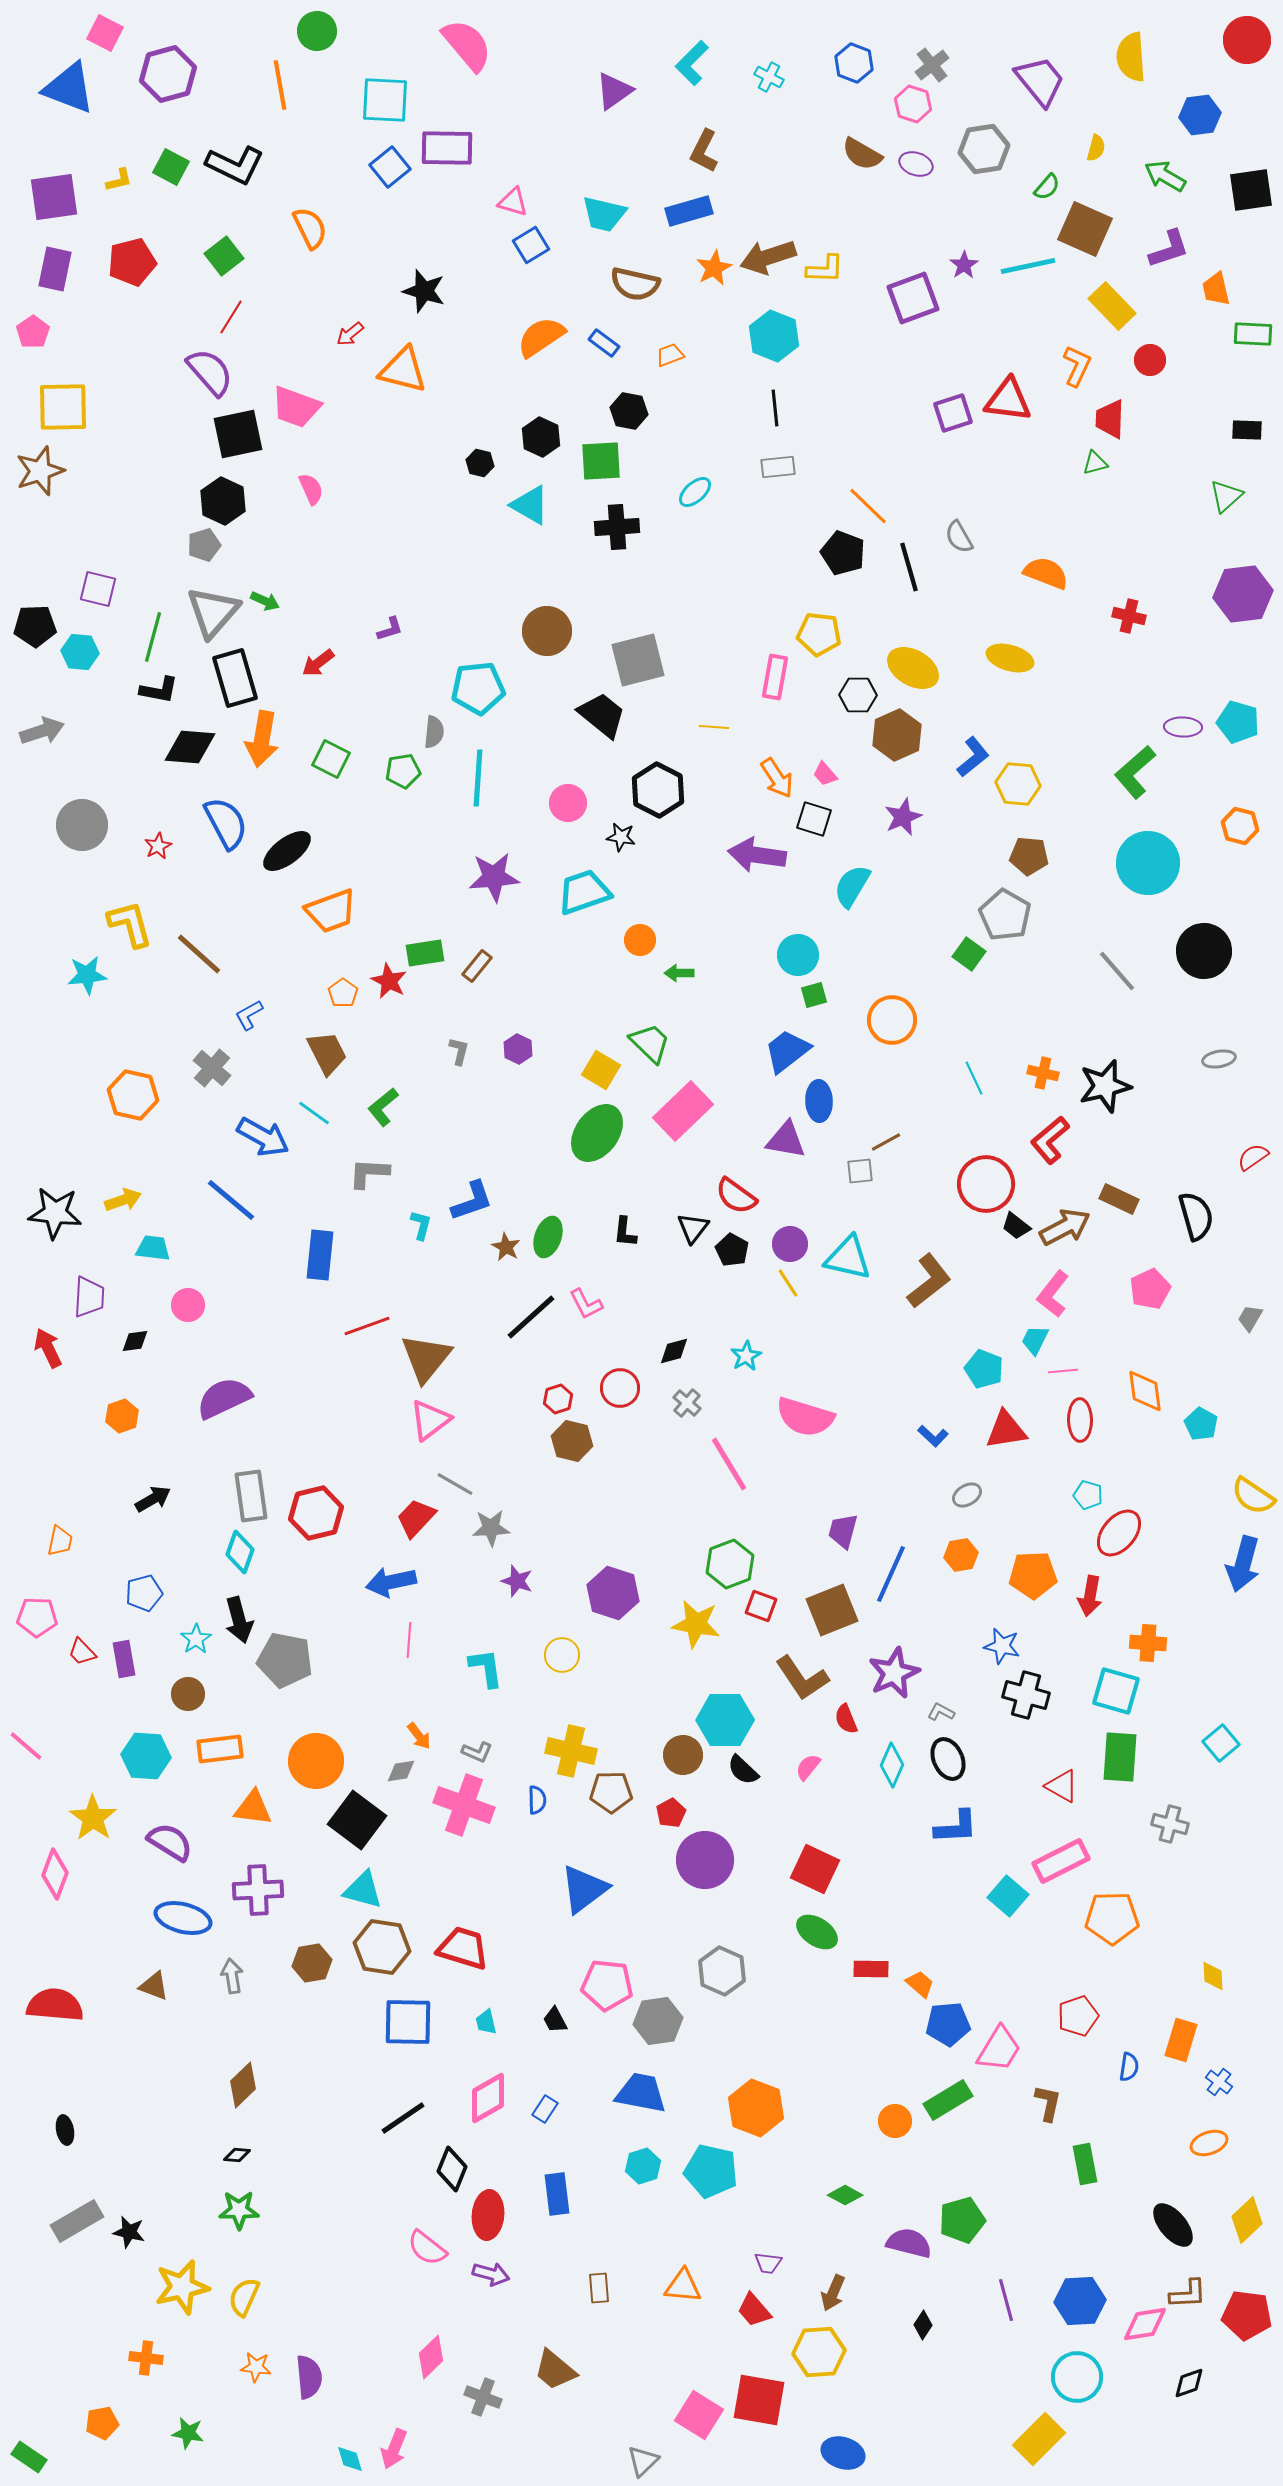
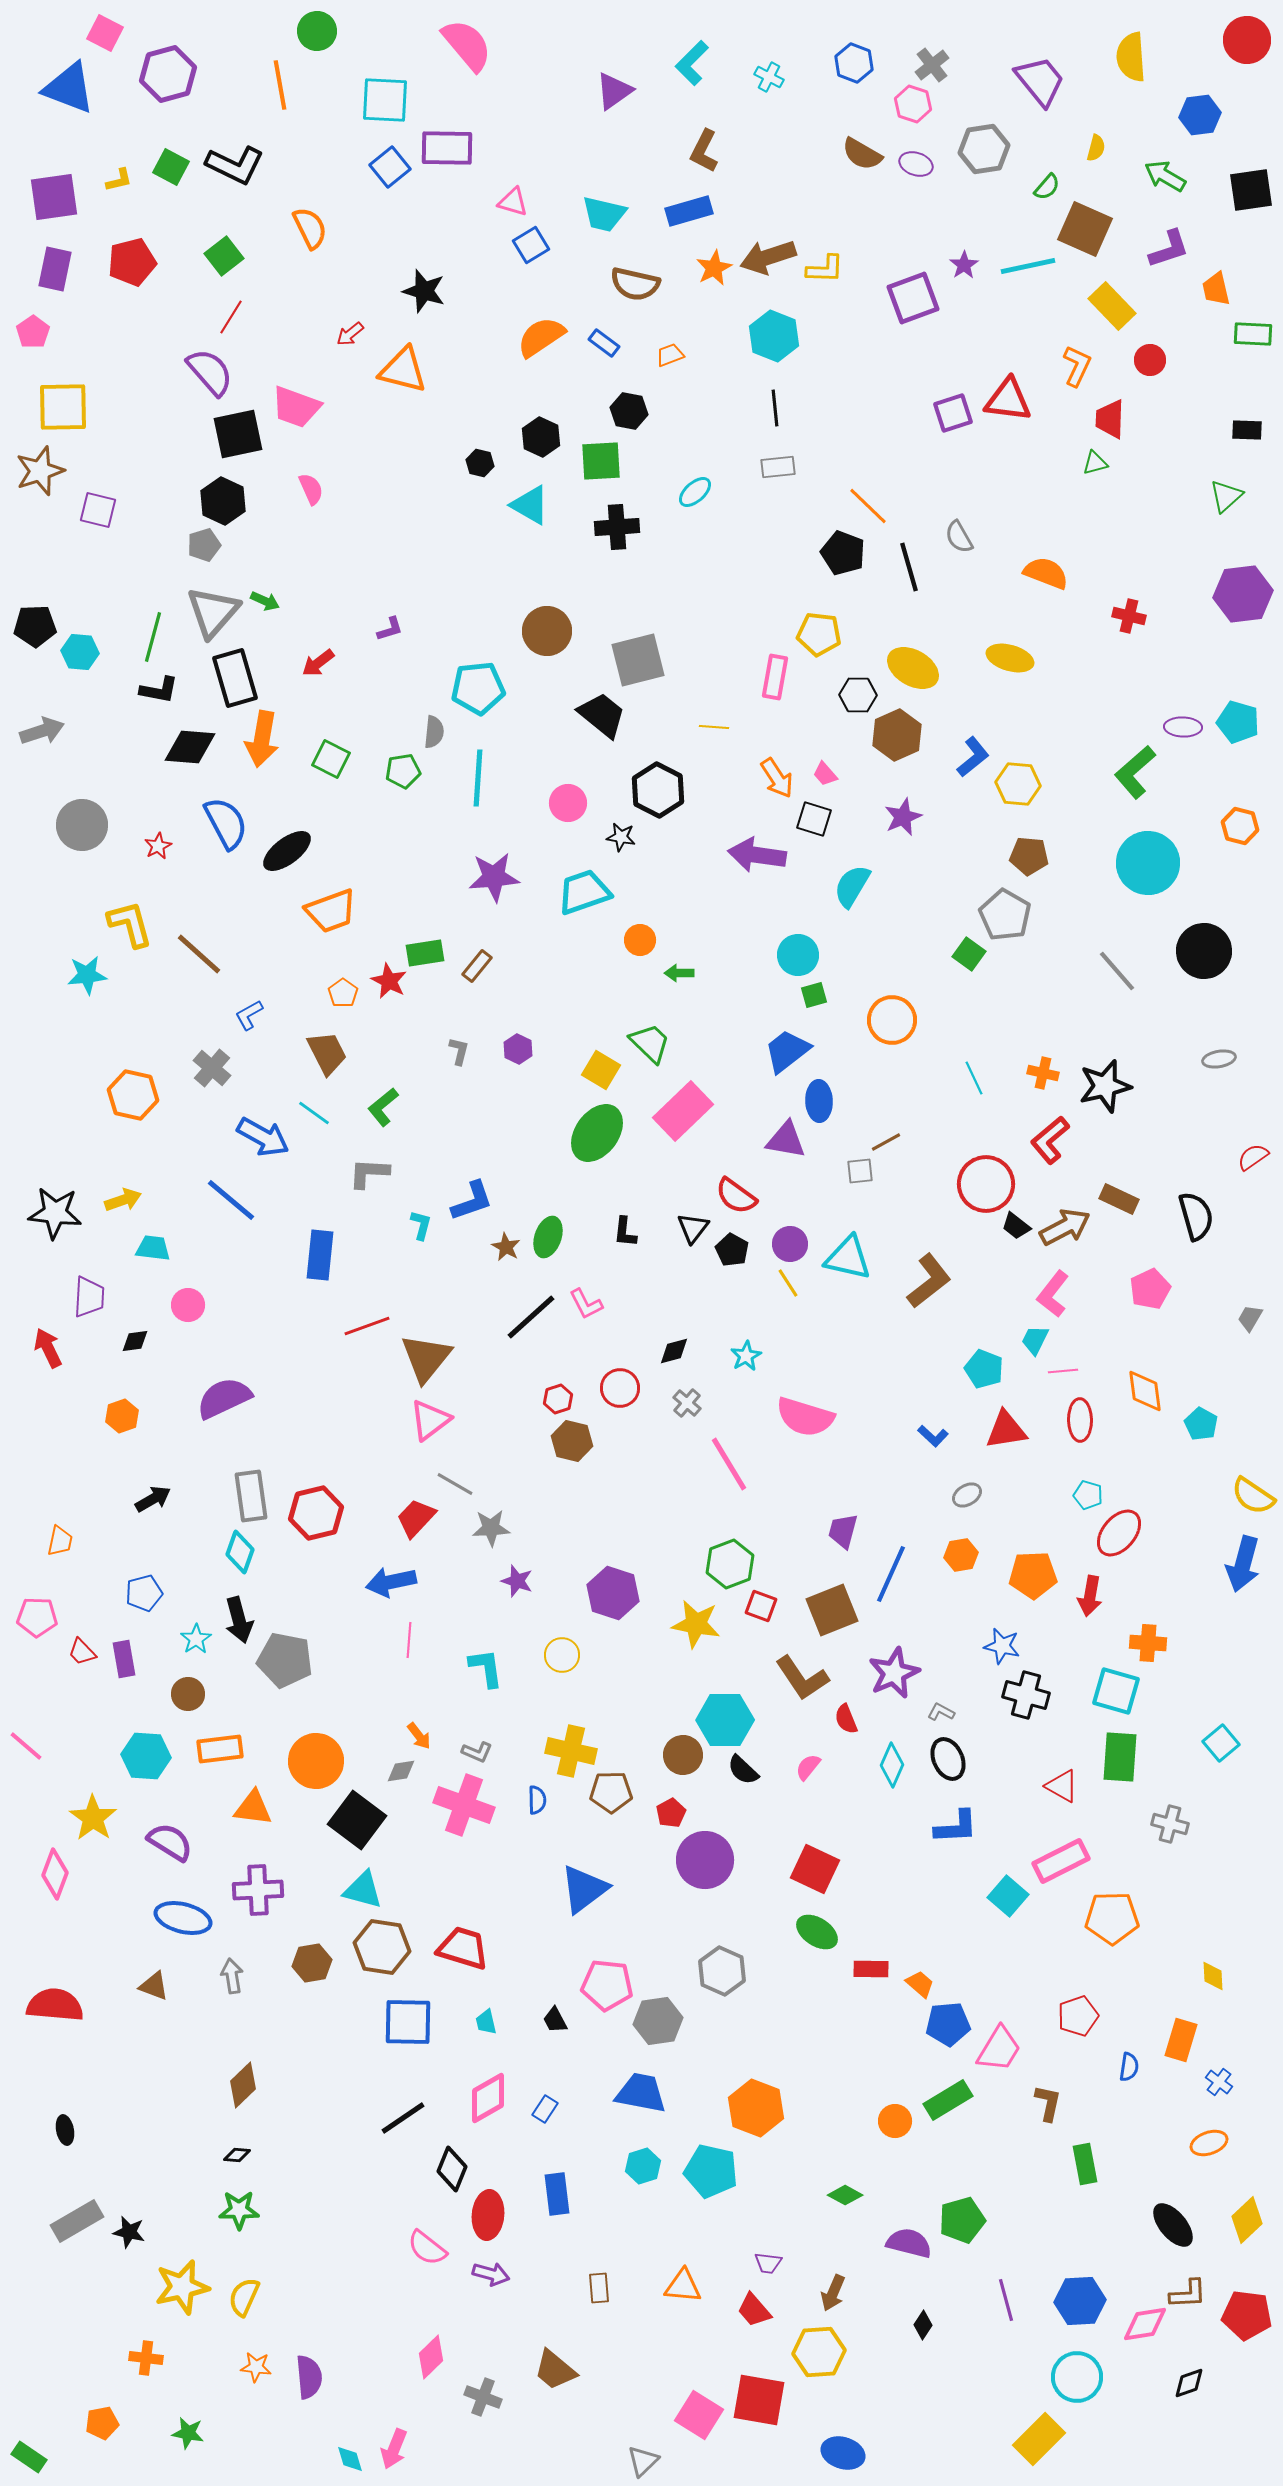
purple square at (98, 589): moved 79 px up
